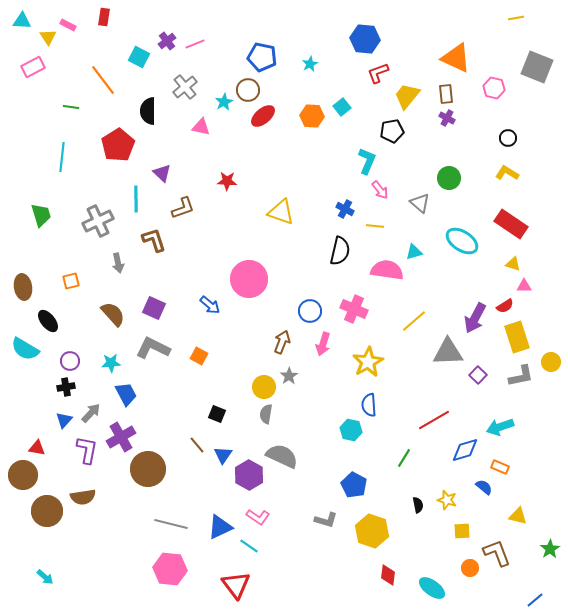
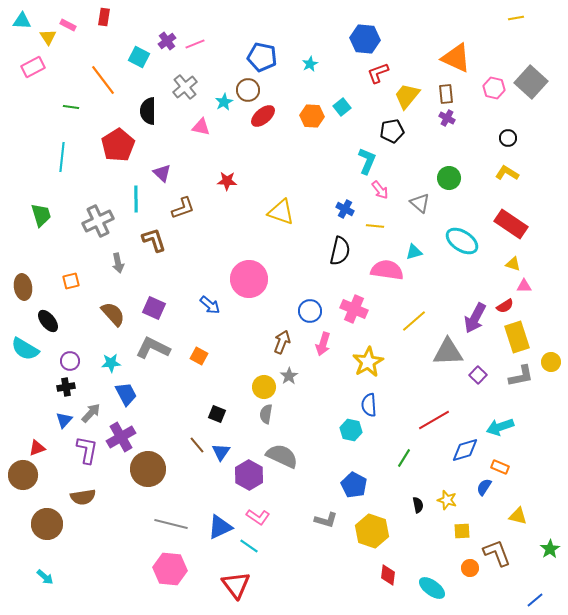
gray square at (537, 67): moved 6 px left, 15 px down; rotated 20 degrees clockwise
red triangle at (37, 448): rotated 30 degrees counterclockwise
blue triangle at (223, 455): moved 2 px left, 3 px up
blue semicircle at (484, 487): rotated 96 degrees counterclockwise
brown circle at (47, 511): moved 13 px down
